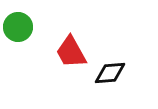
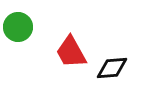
black diamond: moved 2 px right, 5 px up
